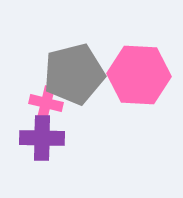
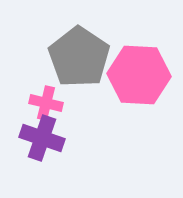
gray pentagon: moved 5 px right, 17 px up; rotated 24 degrees counterclockwise
purple cross: rotated 18 degrees clockwise
